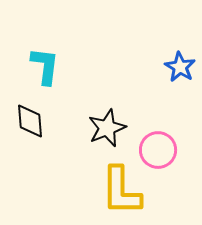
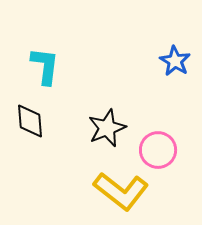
blue star: moved 5 px left, 6 px up
yellow L-shape: rotated 52 degrees counterclockwise
